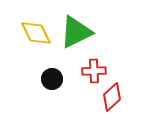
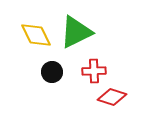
yellow diamond: moved 2 px down
black circle: moved 7 px up
red diamond: rotated 60 degrees clockwise
